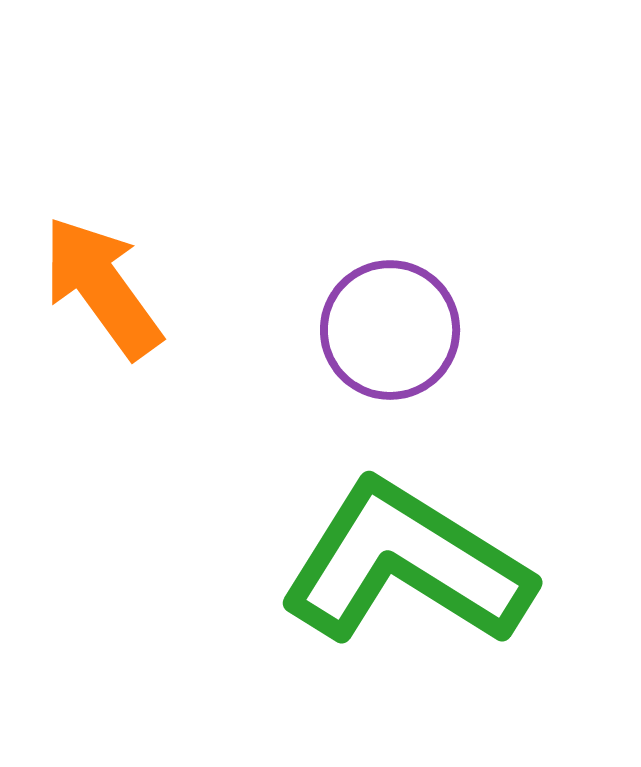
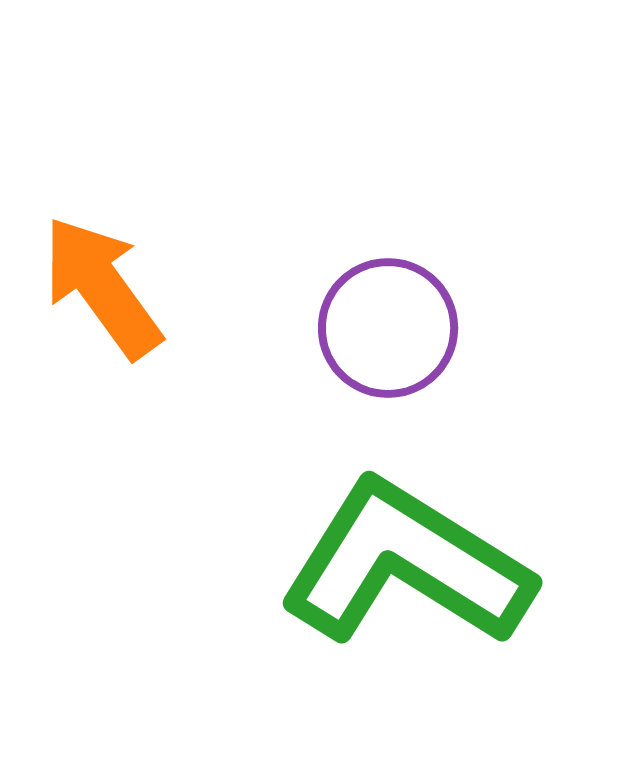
purple circle: moved 2 px left, 2 px up
